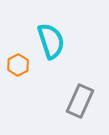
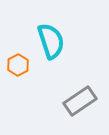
gray rectangle: rotated 32 degrees clockwise
